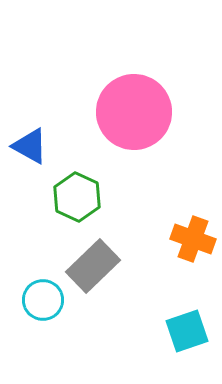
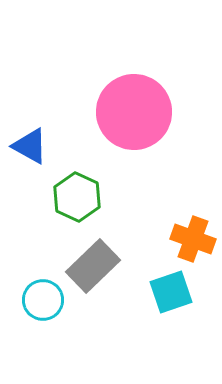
cyan square: moved 16 px left, 39 px up
